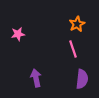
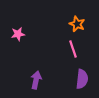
orange star: rotated 21 degrees counterclockwise
purple arrow: moved 2 px down; rotated 24 degrees clockwise
